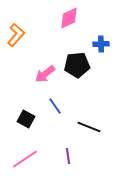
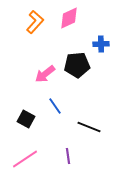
orange L-shape: moved 19 px right, 13 px up
